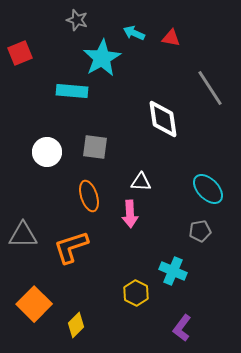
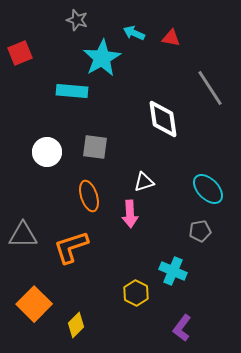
white triangle: moved 3 px right; rotated 20 degrees counterclockwise
